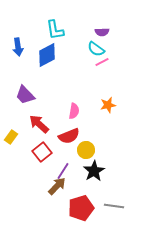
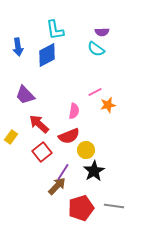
pink line: moved 7 px left, 30 px down
purple line: moved 1 px down
